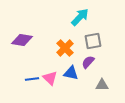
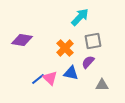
blue line: moved 6 px right; rotated 32 degrees counterclockwise
